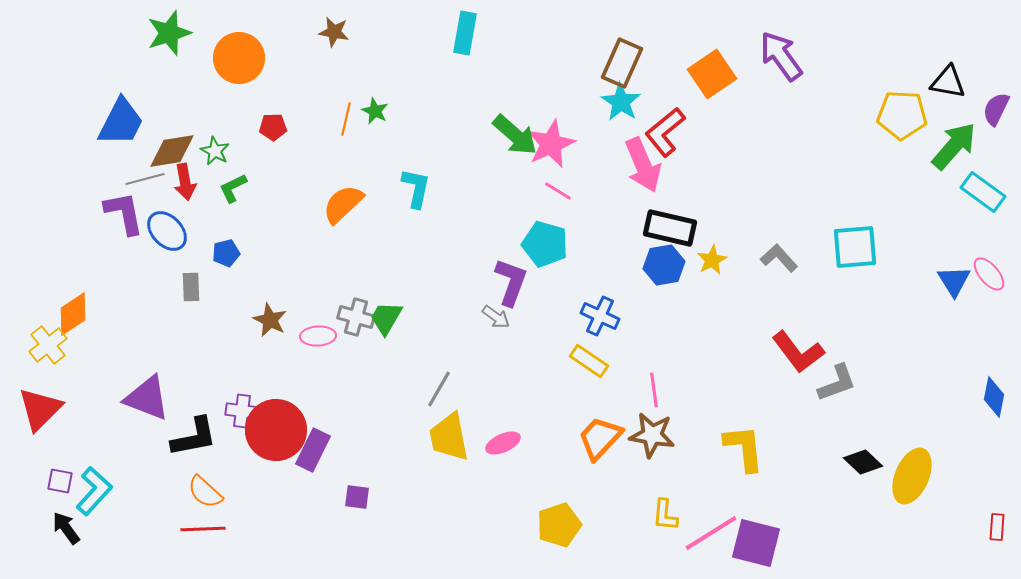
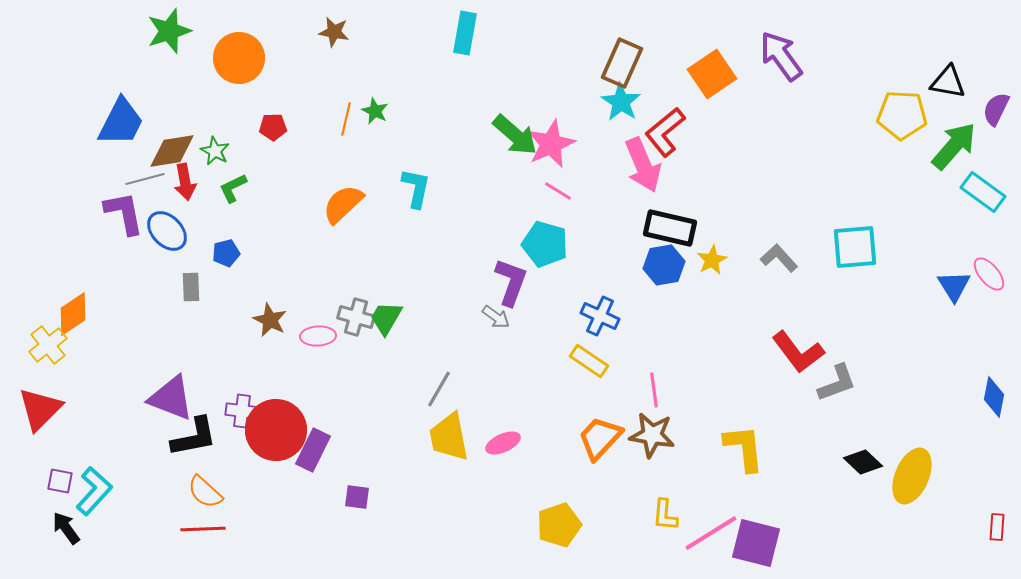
green star at (169, 33): moved 2 px up
blue triangle at (954, 281): moved 5 px down
purple triangle at (147, 398): moved 24 px right
